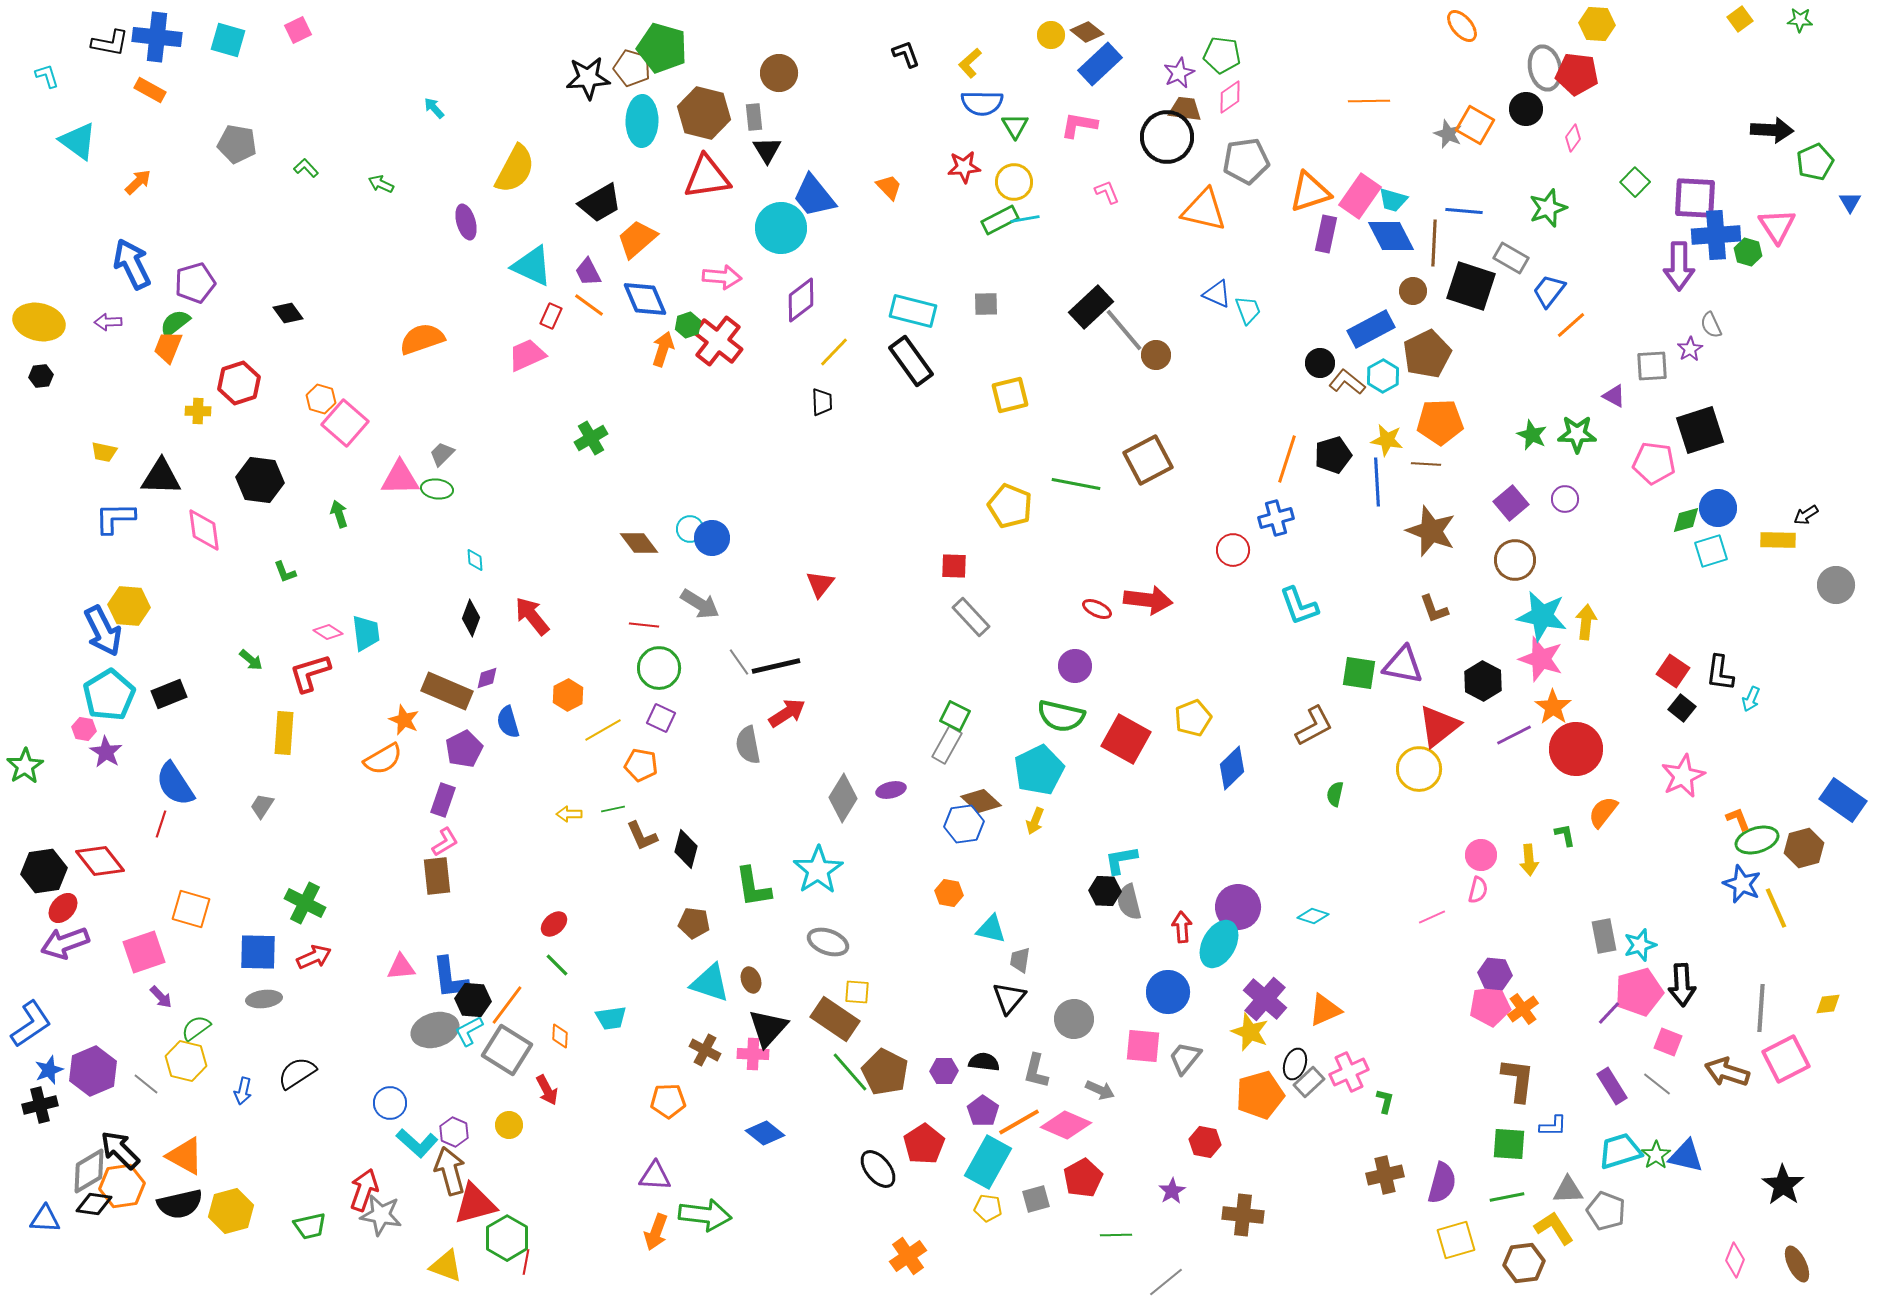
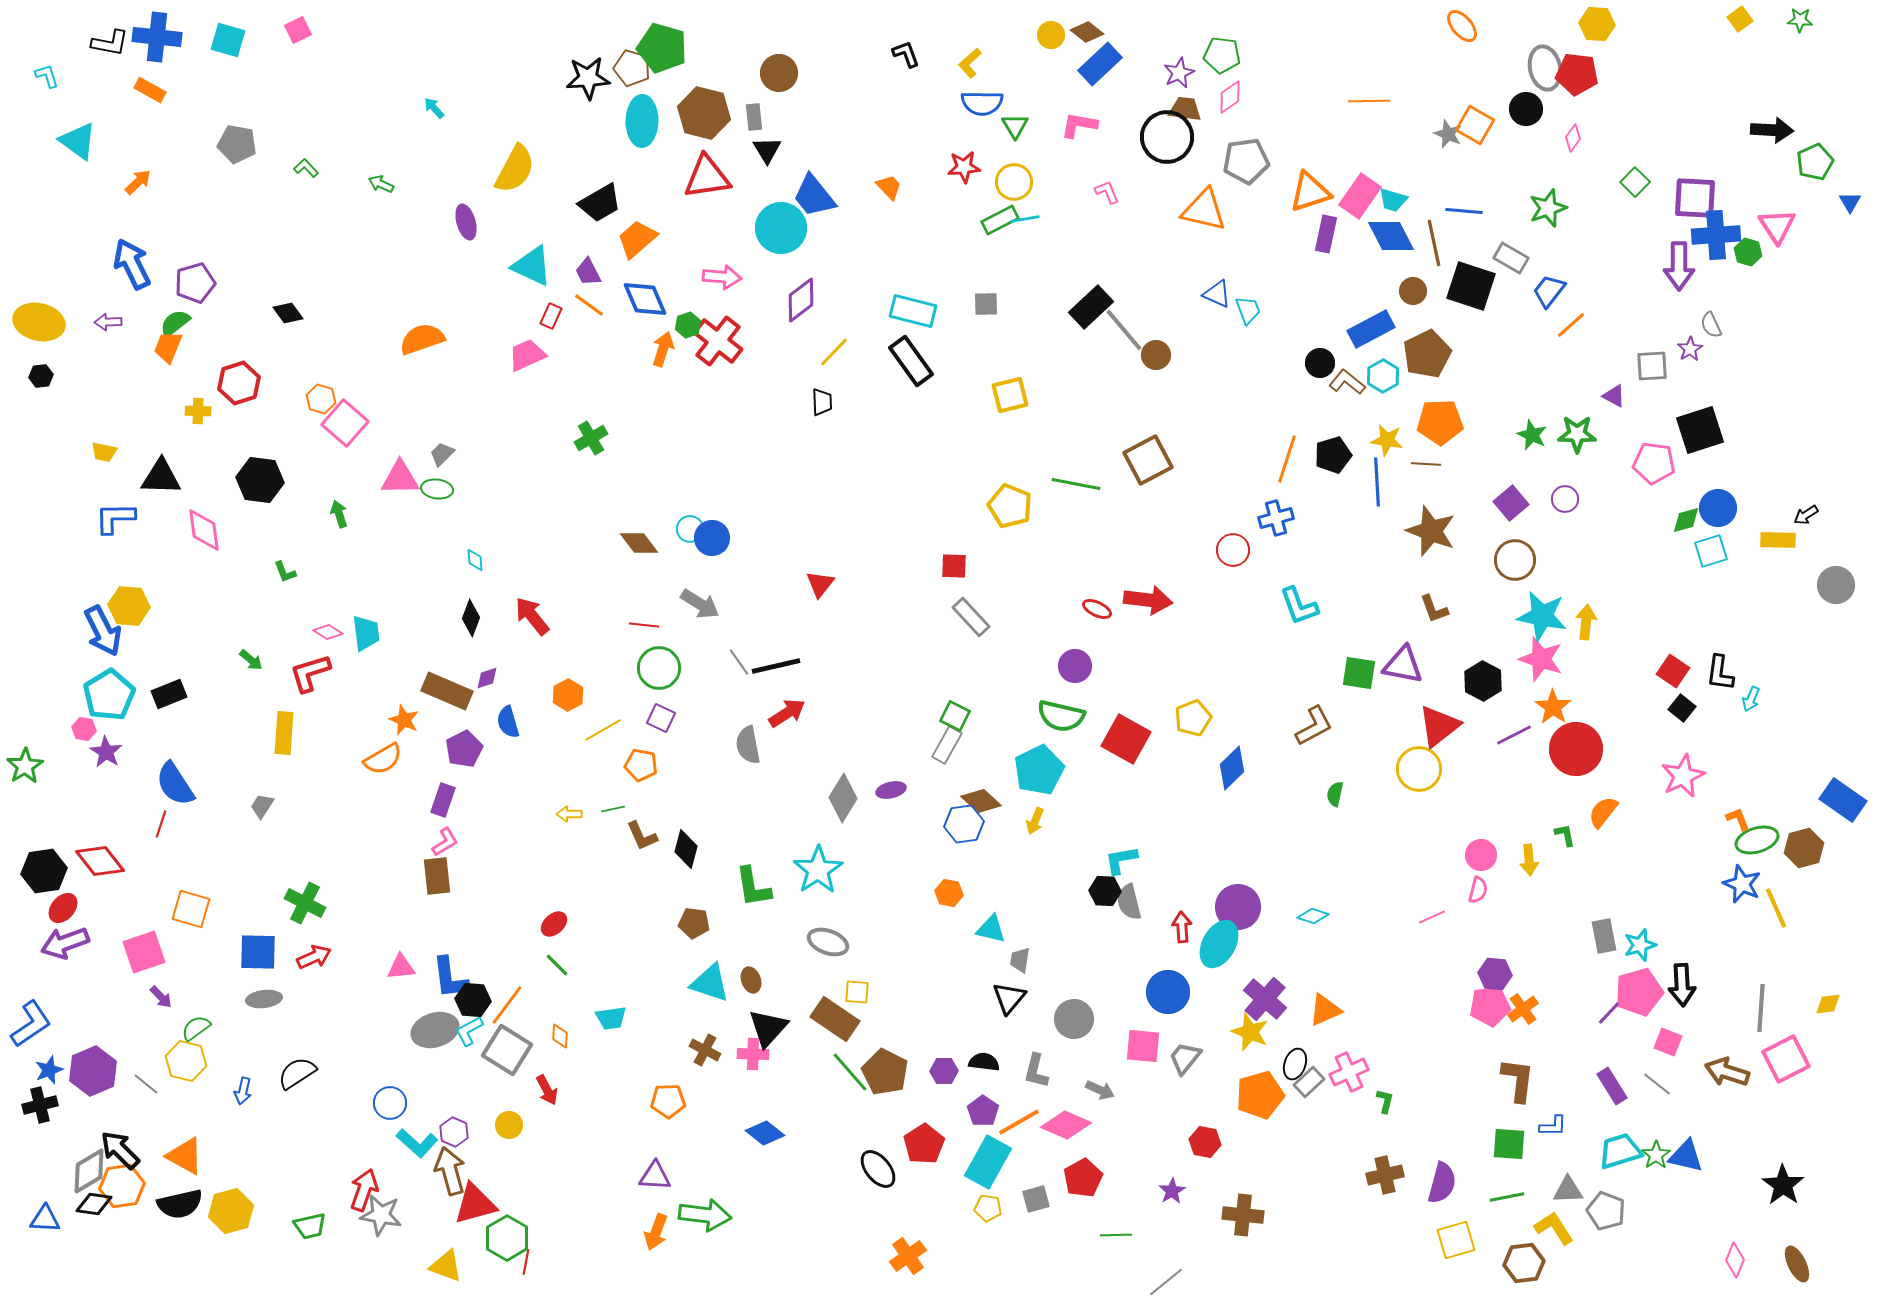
brown line at (1434, 243): rotated 15 degrees counterclockwise
